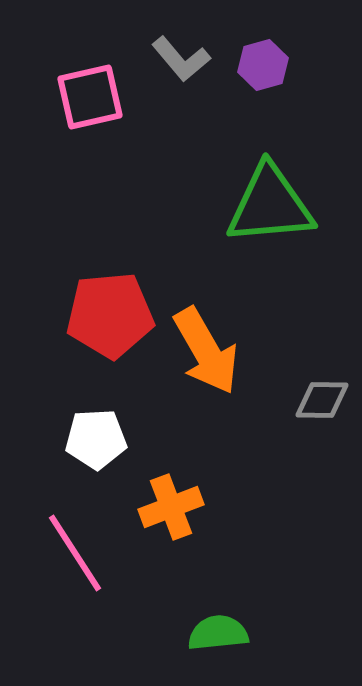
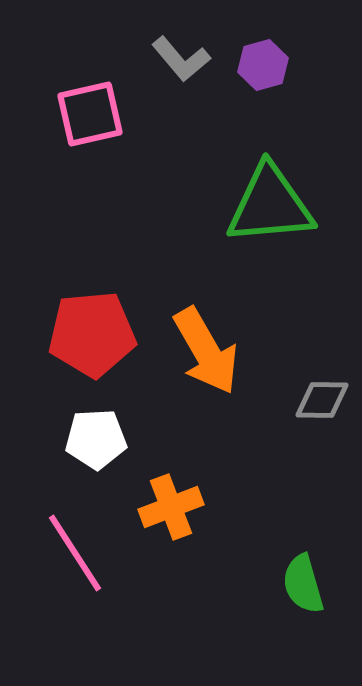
pink square: moved 17 px down
red pentagon: moved 18 px left, 19 px down
green semicircle: moved 85 px right, 49 px up; rotated 100 degrees counterclockwise
